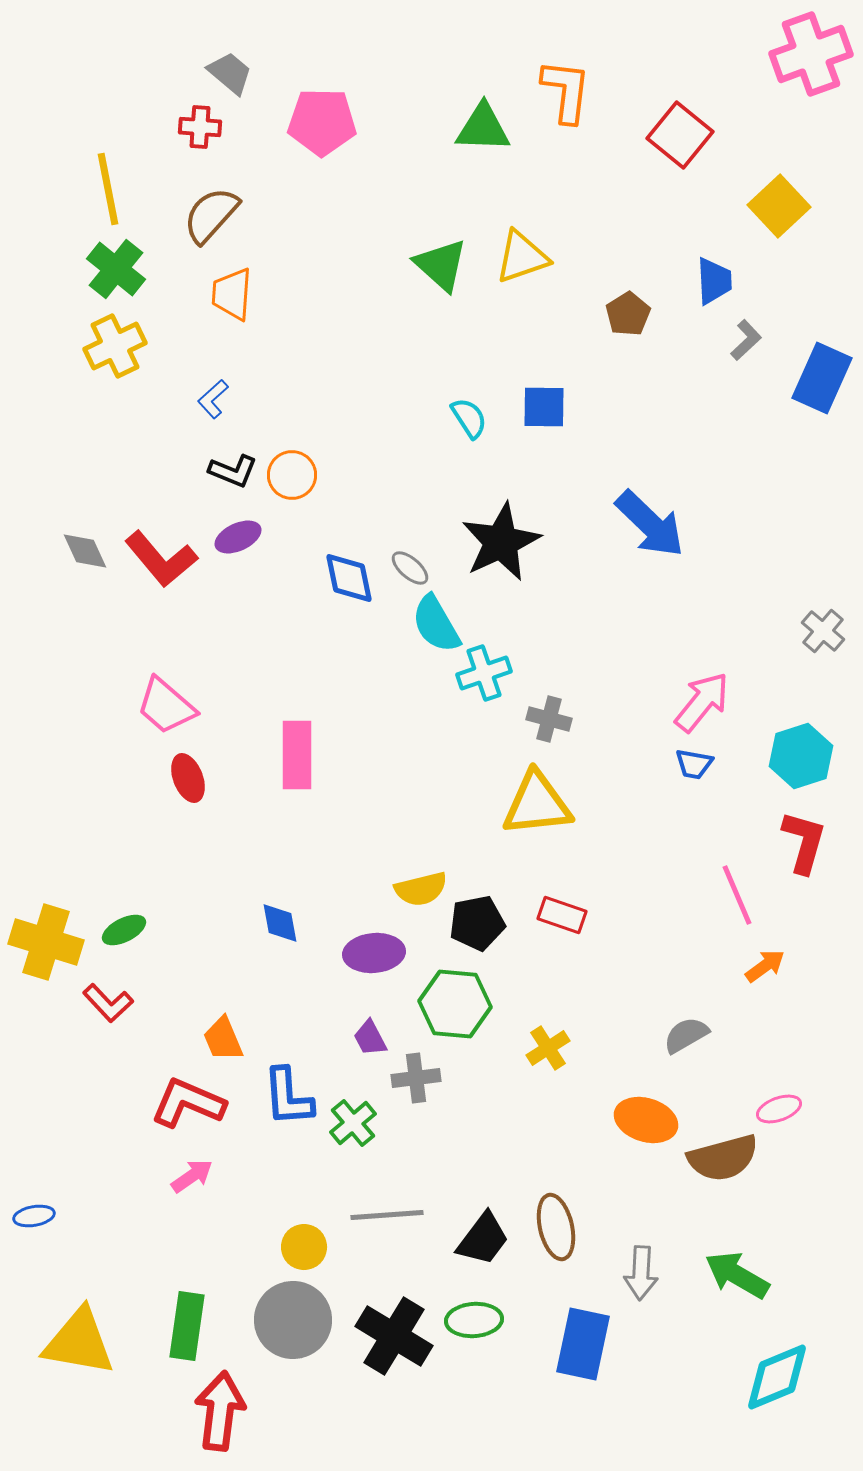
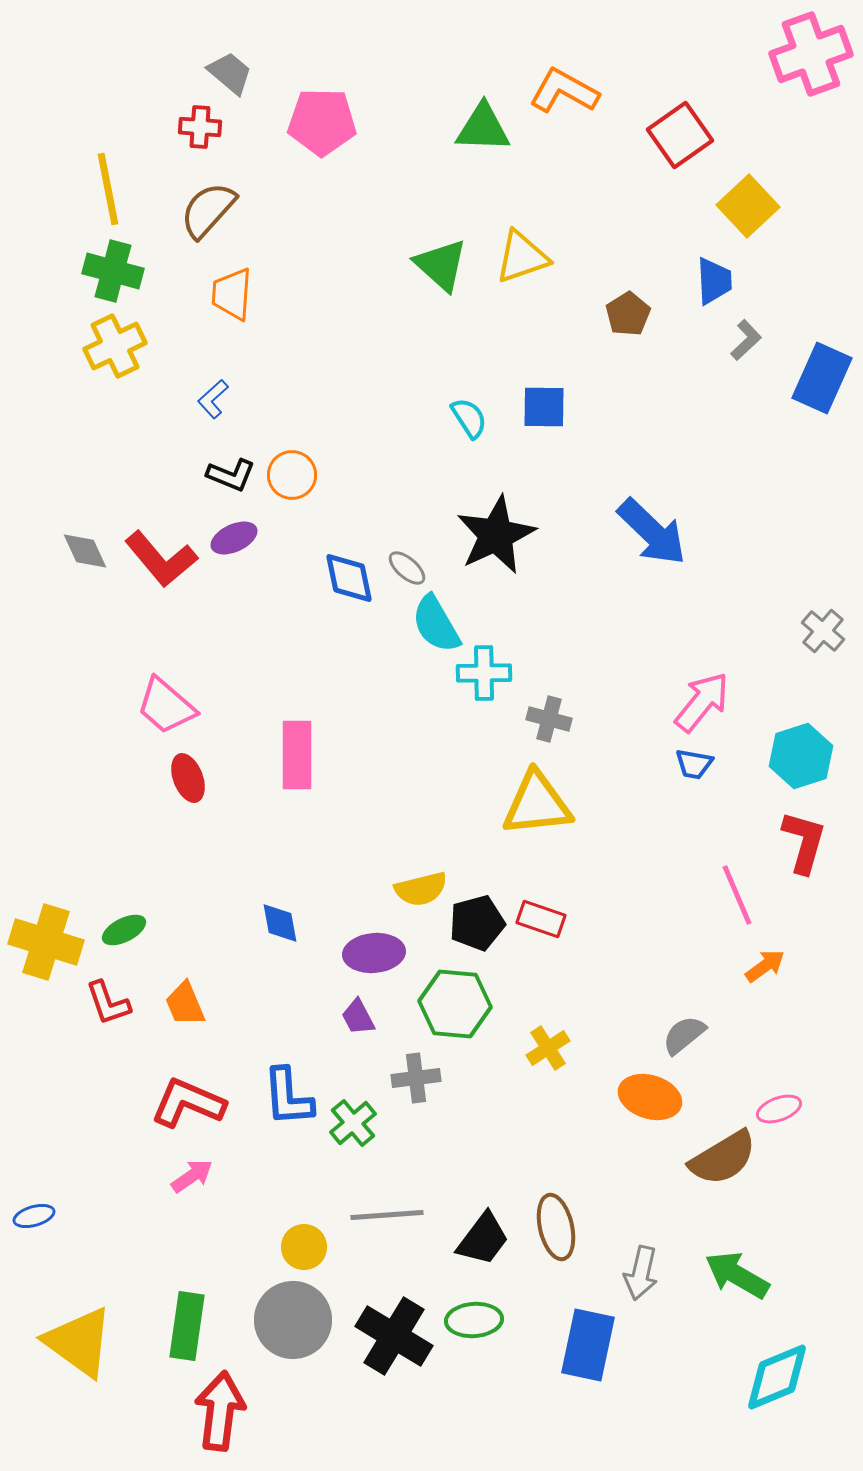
orange L-shape at (566, 91): moved 2 px left; rotated 68 degrees counterclockwise
red square at (680, 135): rotated 16 degrees clockwise
yellow square at (779, 206): moved 31 px left
brown semicircle at (211, 215): moved 3 px left, 5 px up
green cross at (116, 269): moved 3 px left, 2 px down; rotated 24 degrees counterclockwise
black L-shape at (233, 471): moved 2 px left, 4 px down
blue arrow at (650, 524): moved 2 px right, 8 px down
purple ellipse at (238, 537): moved 4 px left, 1 px down
black star at (501, 542): moved 5 px left, 7 px up
gray ellipse at (410, 568): moved 3 px left
cyan cross at (484, 673): rotated 18 degrees clockwise
red rectangle at (562, 915): moved 21 px left, 4 px down
black pentagon at (477, 923): rotated 4 degrees counterclockwise
red L-shape at (108, 1003): rotated 24 degrees clockwise
gray semicircle at (686, 1035): moved 2 px left; rotated 9 degrees counterclockwise
purple trapezoid at (370, 1038): moved 12 px left, 21 px up
orange trapezoid at (223, 1039): moved 38 px left, 35 px up
orange ellipse at (646, 1120): moved 4 px right, 23 px up
brown semicircle at (723, 1158): rotated 16 degrees counterclockwise
blue ellipse at (34, 1216): rotated 6 degrees counterclockwise
gray arrow at (641, 1273): rotated 10 degrees clockwise
yellow triangle at (79, 1342): rotated 26 degrees clockwise
blue rectangle at (583, 1344): moved 5 px right, 1 px down
